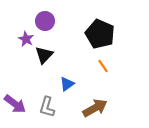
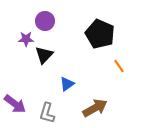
purple star: rotated 28 degrees counterclockwise
orange line: moved 16 px right
gray L-shape: moved 6 px down
